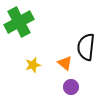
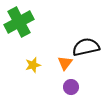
black semicircle: rotated 72 degrees clockwise
orange triangle: rotated 28 degrees clockwise
